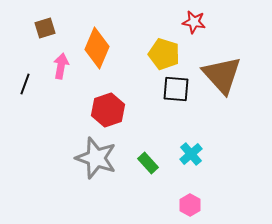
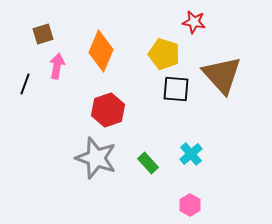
brown square: moved 2 px left, 6 px down
orange diamond: moved 4 px right, 3 px down
pink arrow: moved 4 px left
